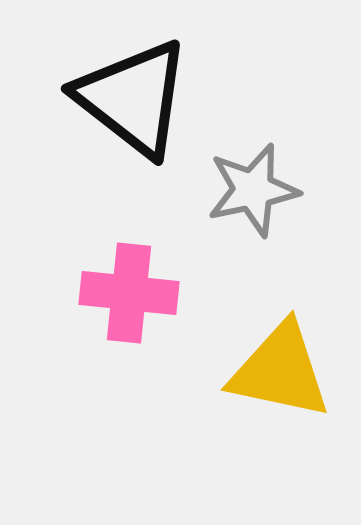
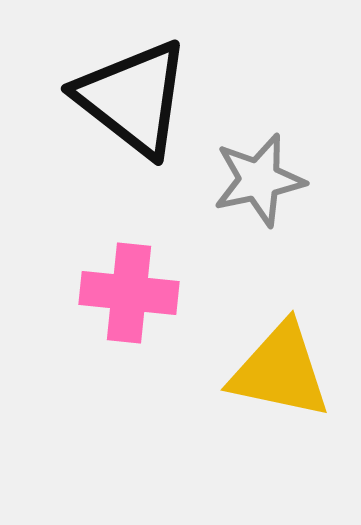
gray star: moved 6 px right, 10 px up
